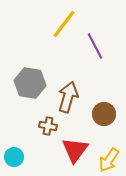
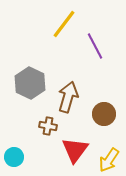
gray hexagon: rotated 16 degrees clockwise
